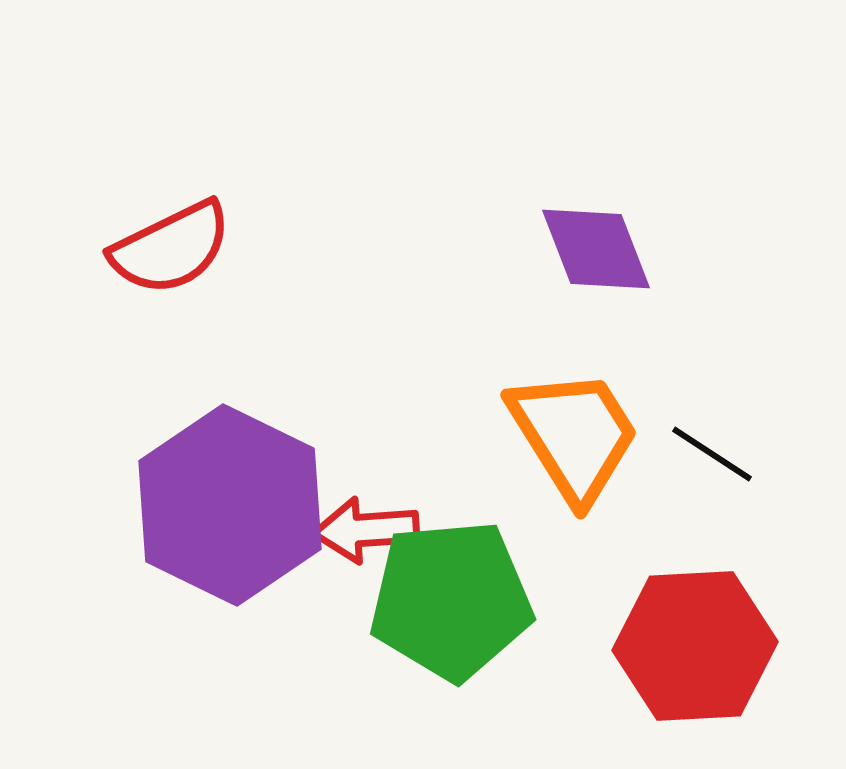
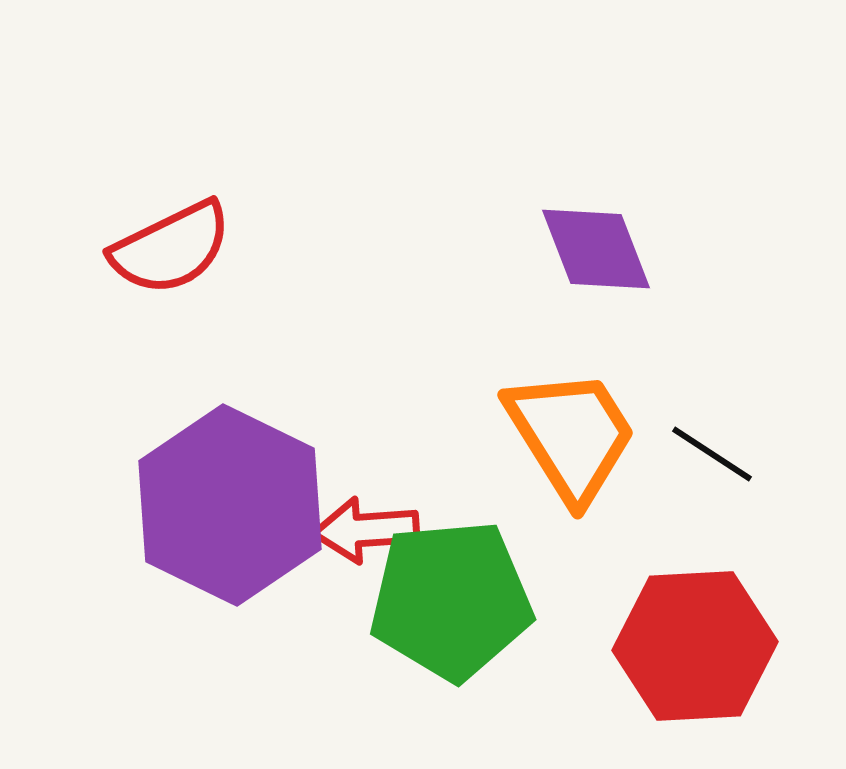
orange trapezoid: moved 3 px left
